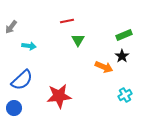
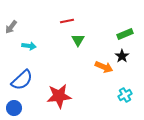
green rectangle: moved 1 px right, 1 px up
